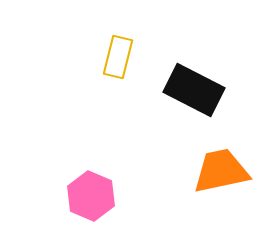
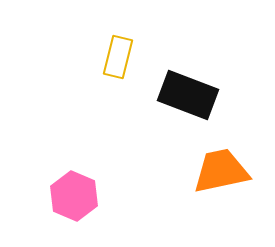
black rectangle: moved 6 px left, 5 px down; rotated 6 degrees counterclockwise
pink hexagon: moved 17 px left
